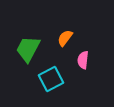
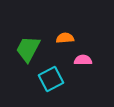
orange semicircle: rotated 48 degrees clockwise
pink semicircle: rotated 84 degrees clockwise
